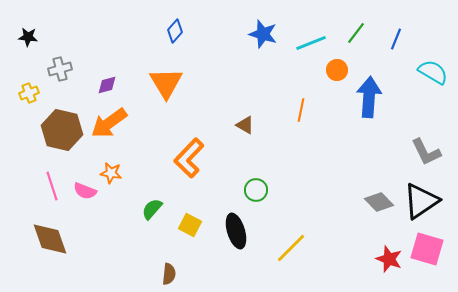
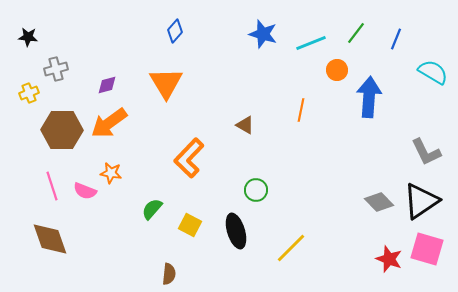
gray cross: moved 4 px left
brown hexagon: rotated 12 degrees counterclockwise
